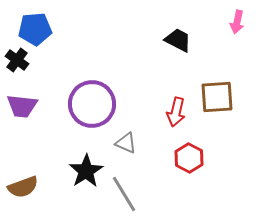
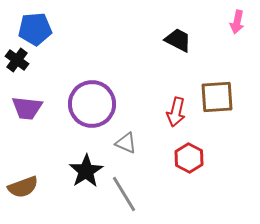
purple trapezoid: moved 5 px right, 2 px down
